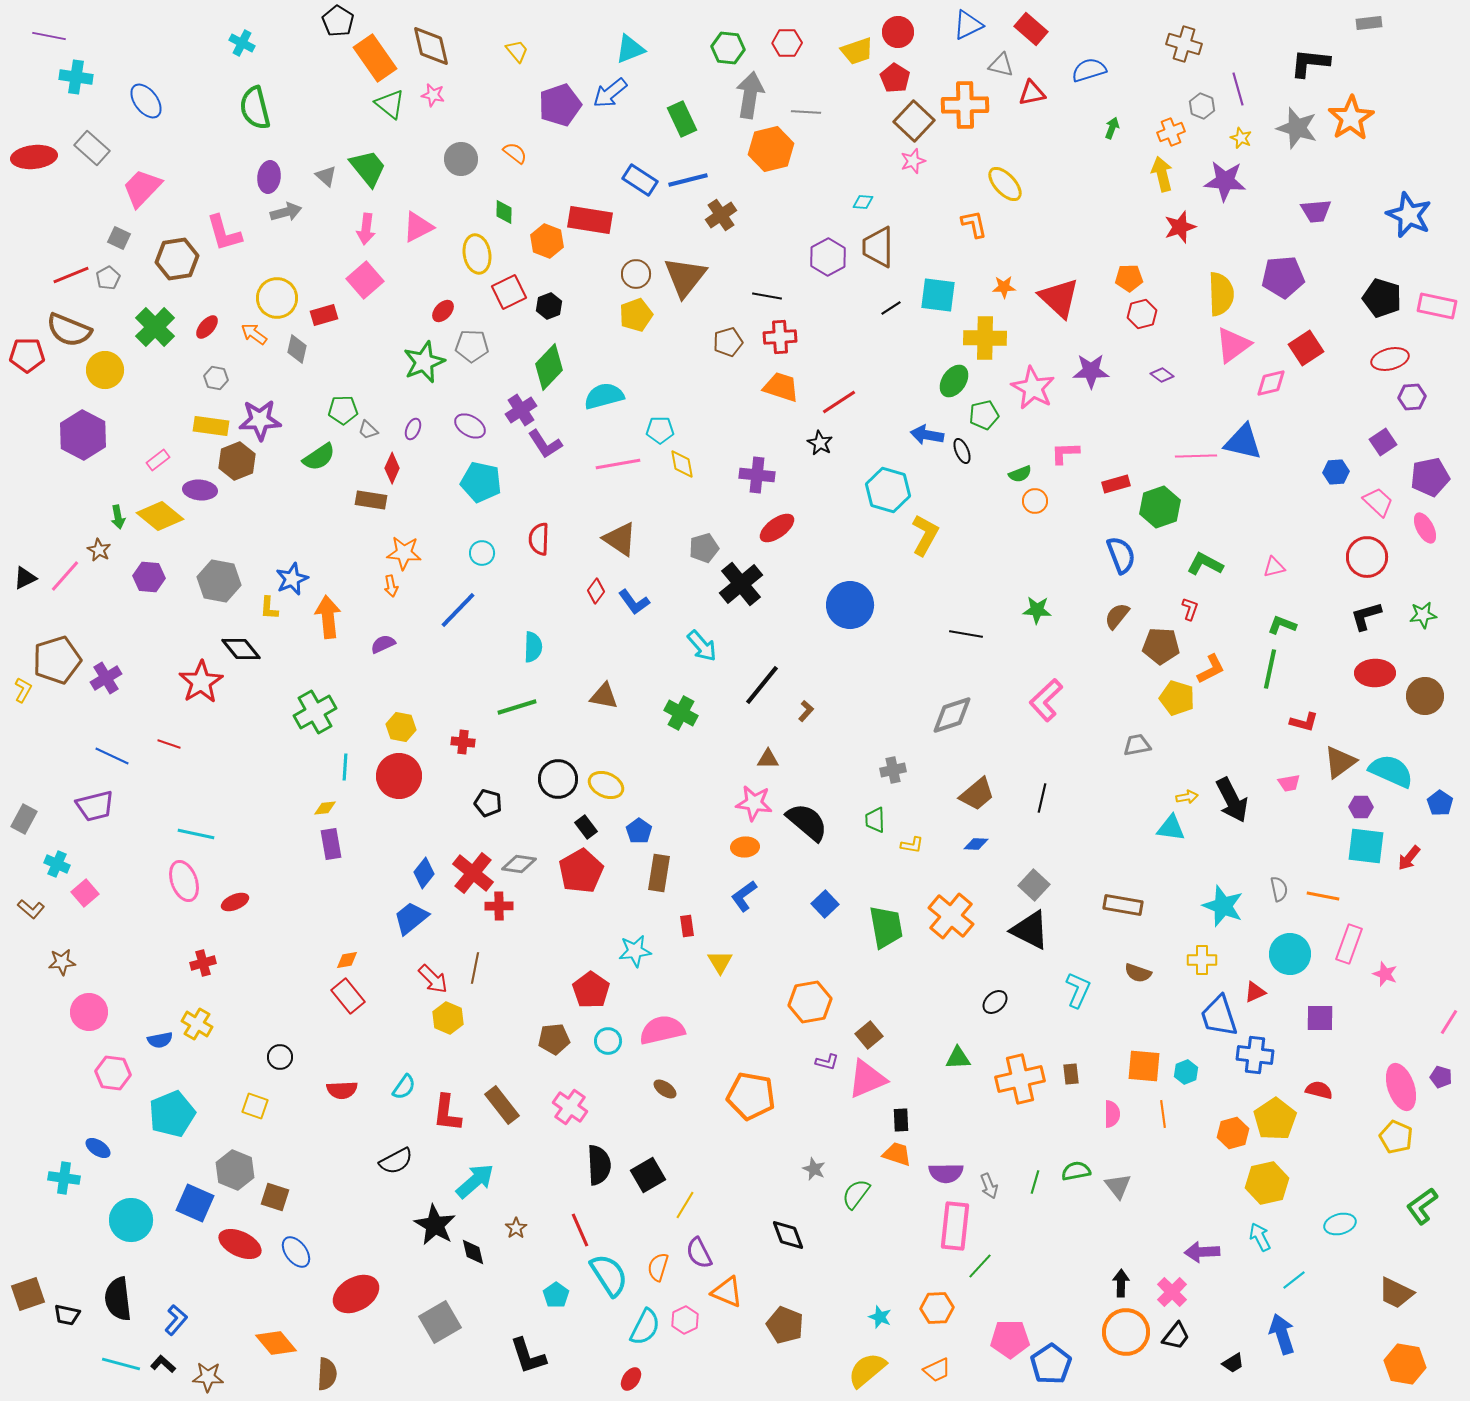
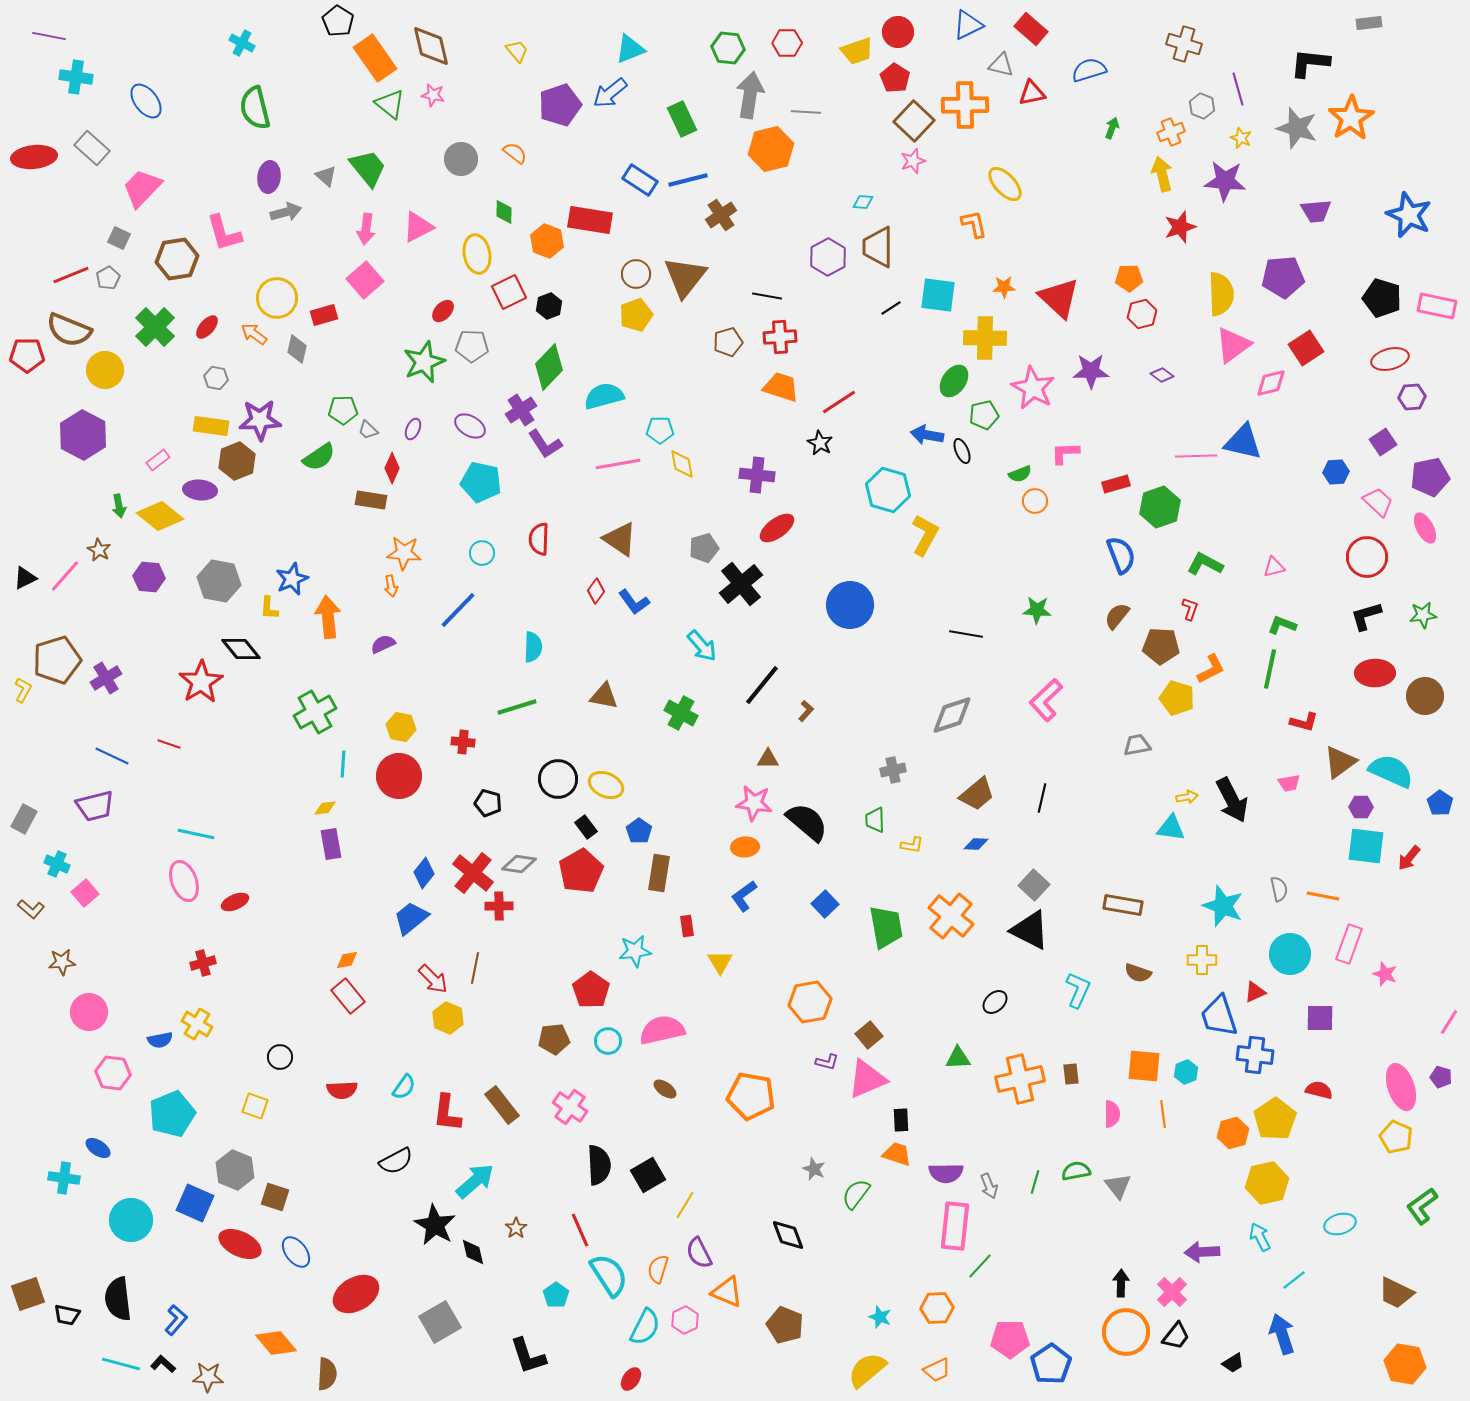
green arrow at (118, 517): moved 1 px right, 11 px up
cyan line at (345, 767): moved 2 px left, 3 px up
orange semicircle at (658, 1267): moved 2 px down
